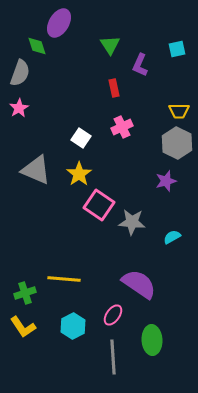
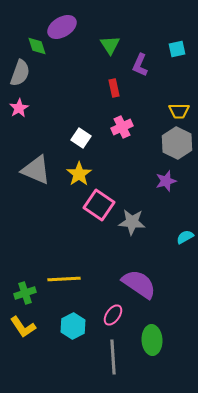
purple ellipse: moved 3 px right, 4 px down; rotated 28 degrees clockwise
cyan semicircle: moved 13 px right
yellow line: rotated 8 degrees counterclockwise
